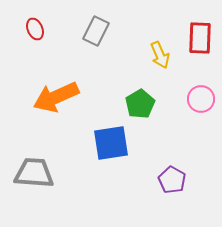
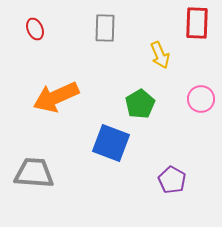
gray rectangle: moved 9 px right, 3 px up; rotated 24 degrees counterclockwise
red rectangle: moved 3 px left, 15 px up
blue square: rotated 30 degrees clockwise
